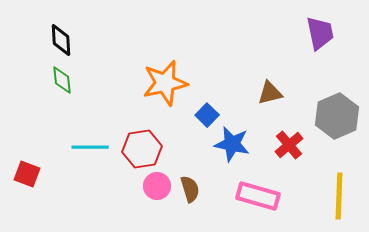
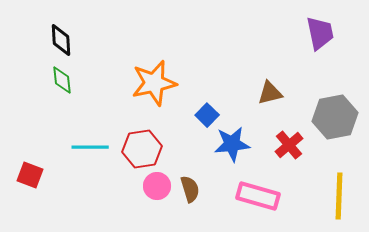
orange star: moved 11 px left
gray hexagon: moved 2 px left, 1 px down; rotated 12 degrees clockwise
blue star: rotated 18 degrees counterclockwise
red square: moved 3 px right, 1 px down
